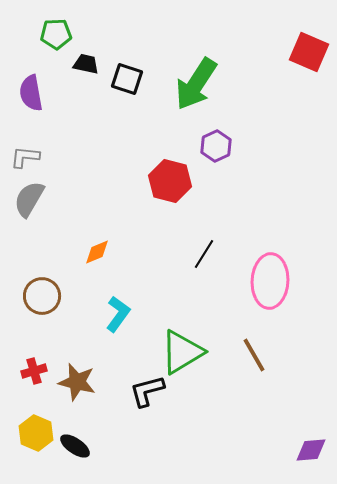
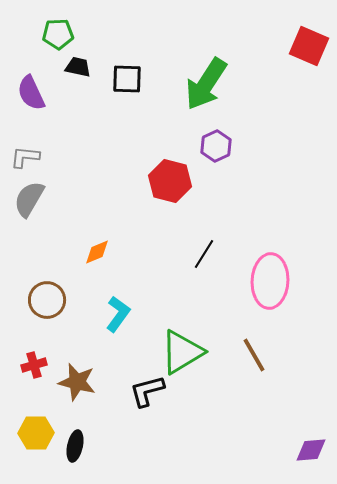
green pentagon: moved 2 px right
red square: moved 6 px up
black trapezoid: moved 8 px left, 3 px down
black square: rotated 16 degrees counterclockwise
green arrow: moved 10 px right
purple semicircle: rotated 15 degrees counterclockwise
brown circle: moved 5 px right, 4 px down
red cross: moved 6 px up
yellow hexagon: rotated 24 degrees counterclockwise
black ellipse: rotated 68 degrees clockwise
